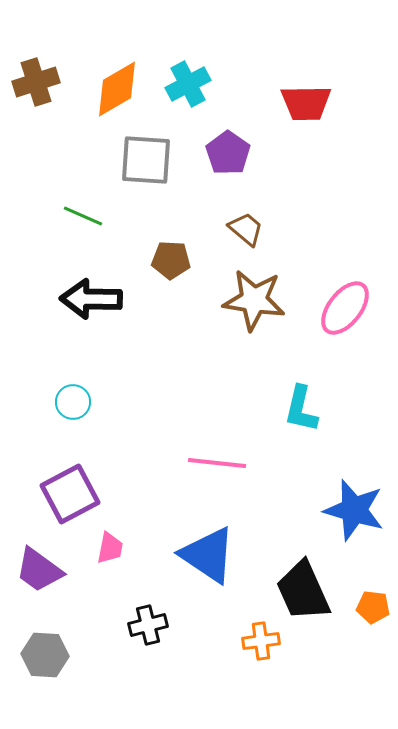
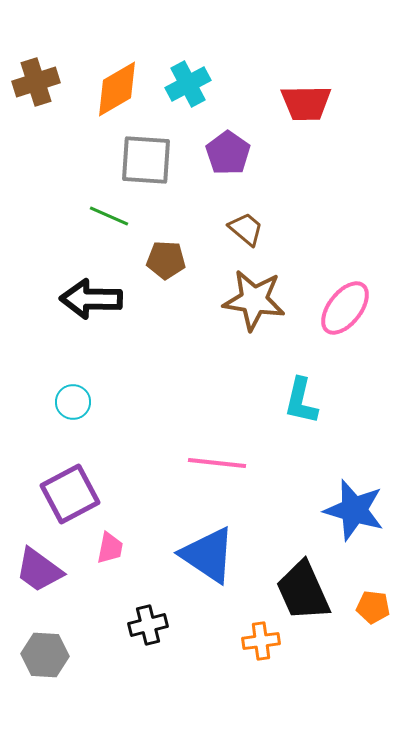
green line: moved 26 px right
brown pentagon: moved 5 px left
cyan L-shape: moved 8 px up
